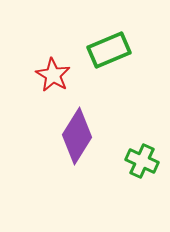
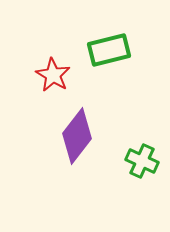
green rectangle: rotated 9 degrees clockwise
purple diamond: rotated 6 degrees clockwise
